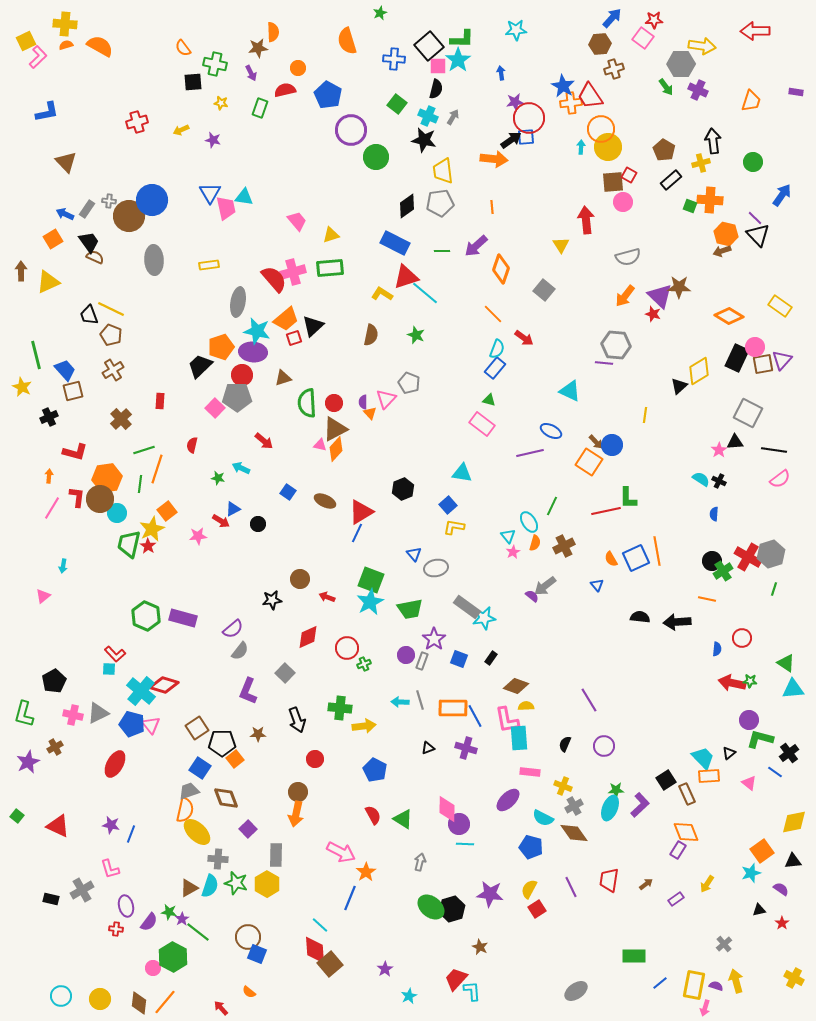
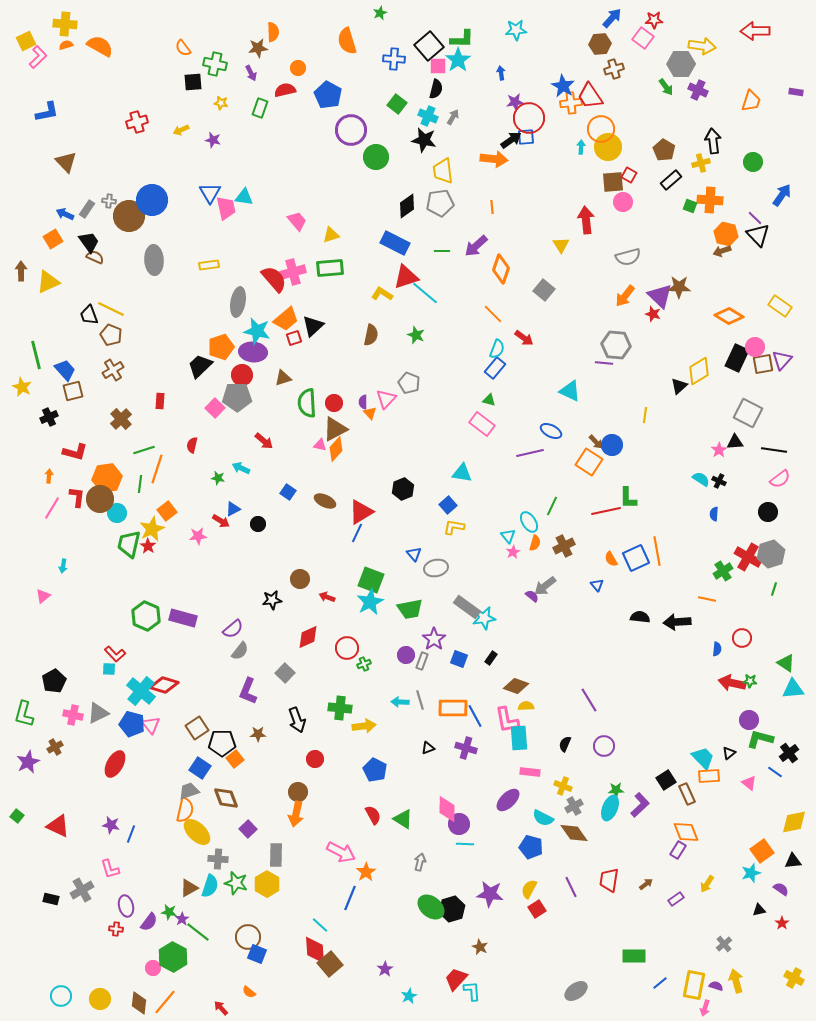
black circle at (712, 561): moved 56 px right, 49 px up
